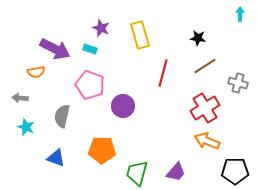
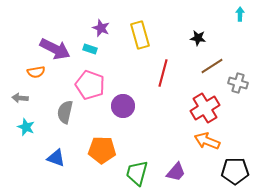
brown line: moved 7 px right
gray semicircle: moved 3 px right, 4 px up
